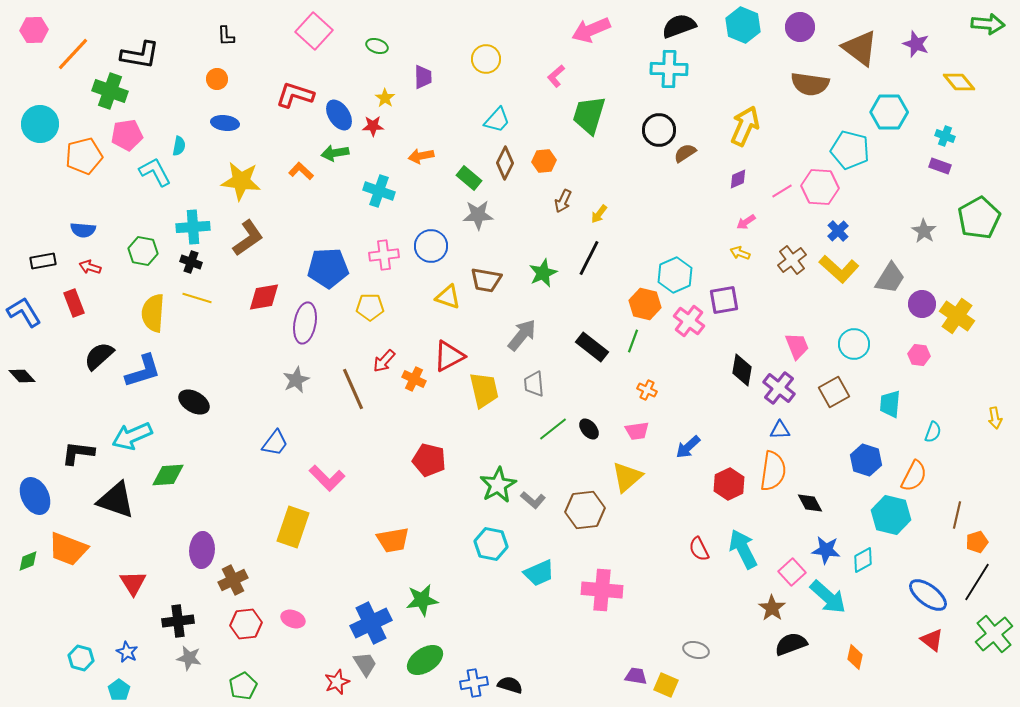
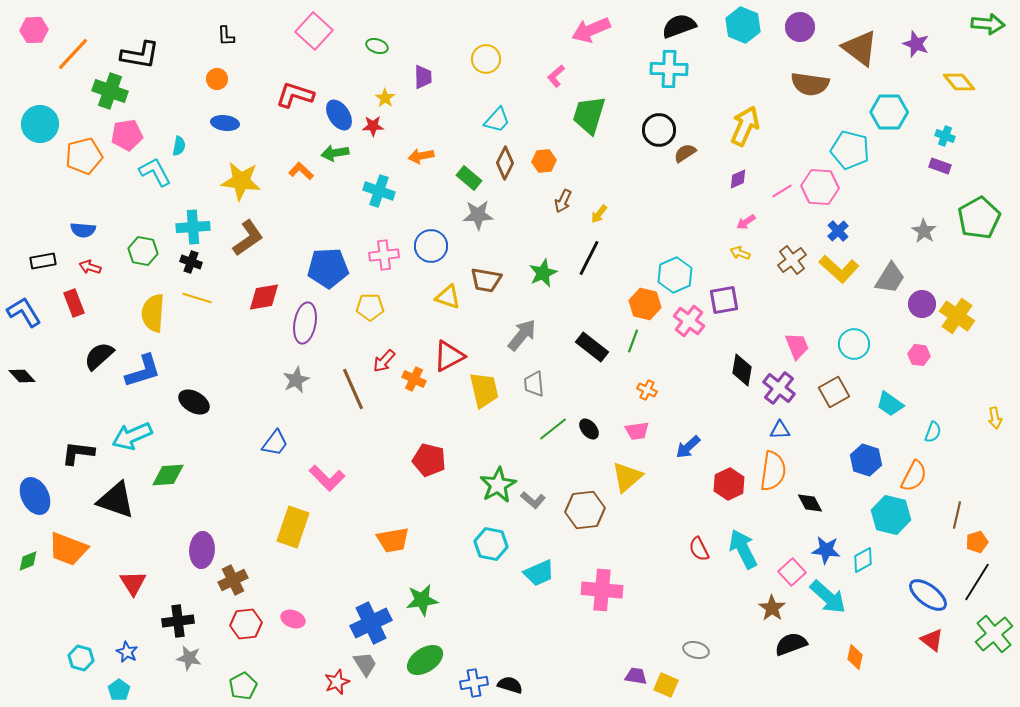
cyan trapezoid at (890, 404): rotated 60 degrees counterclockwise
